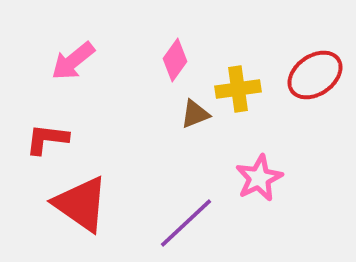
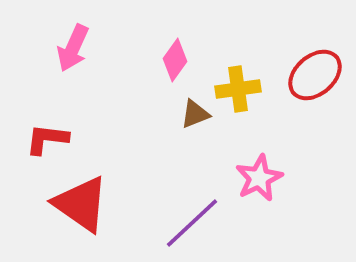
pink arrow: moved 13 px up; rotated 27 degrees counterclockwise
red ellipse: rotated 6 degrees counterclockwise
purple line: moved 6 px right
